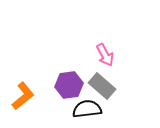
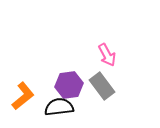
pink arrow: moved 2 px right
gray rectangle: rotated 12 degrees clockwise
black semicircle: moved 28 px left, 2 px up
